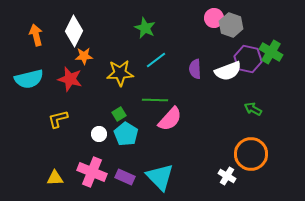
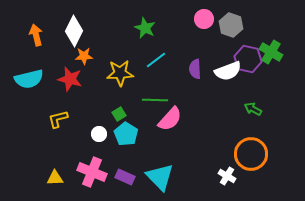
pink circle: moved 10 px left, 1 px down
